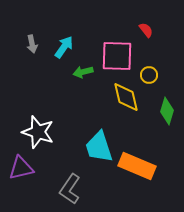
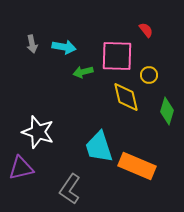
cyan arrow: rotated 65 degrees clockwise
